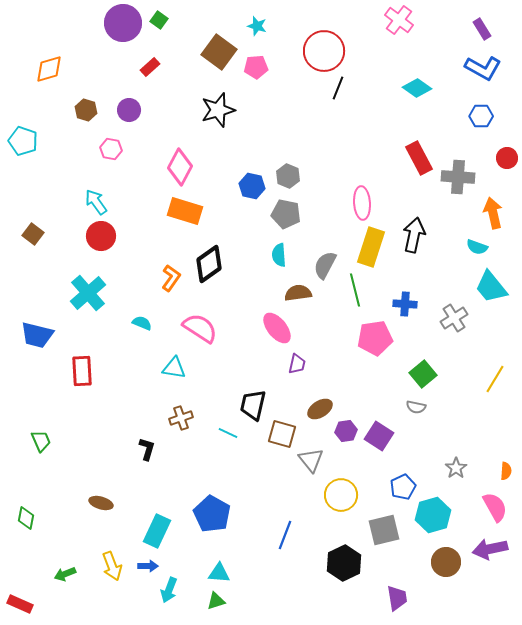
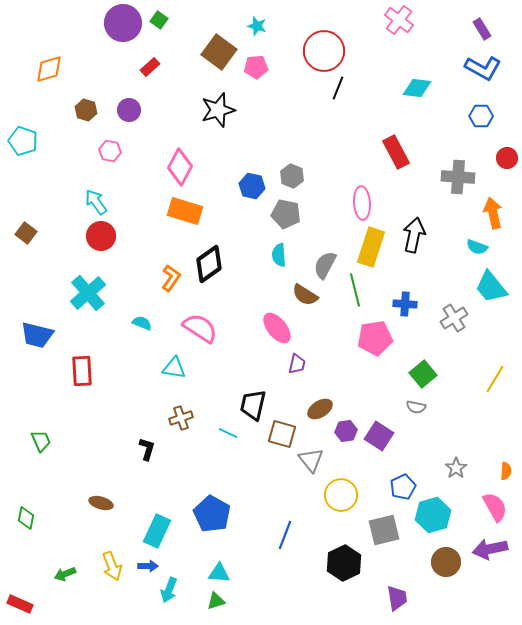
cyan diamond at (417, 88): rotated 28 degrees counterclockwise
pink hexagon at (111, 149): moved 1 px left, 2 px down
red rectangle at (419, 158): moved 23 px left, 6 px up
gray hexagon at (288, 176): moved 4 px right
brown square at (33, 234): moved 7 px left, 1 px up
brown semicircle at (298, 293): moved 7 px right, 2 px down; rotated 140 degrees counterclockwise
